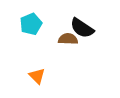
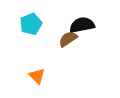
black semicircle: moved 3 px up; rotated 135 degrees clockwise
brown semicircle: rotated 36 degrees counterclockwise
